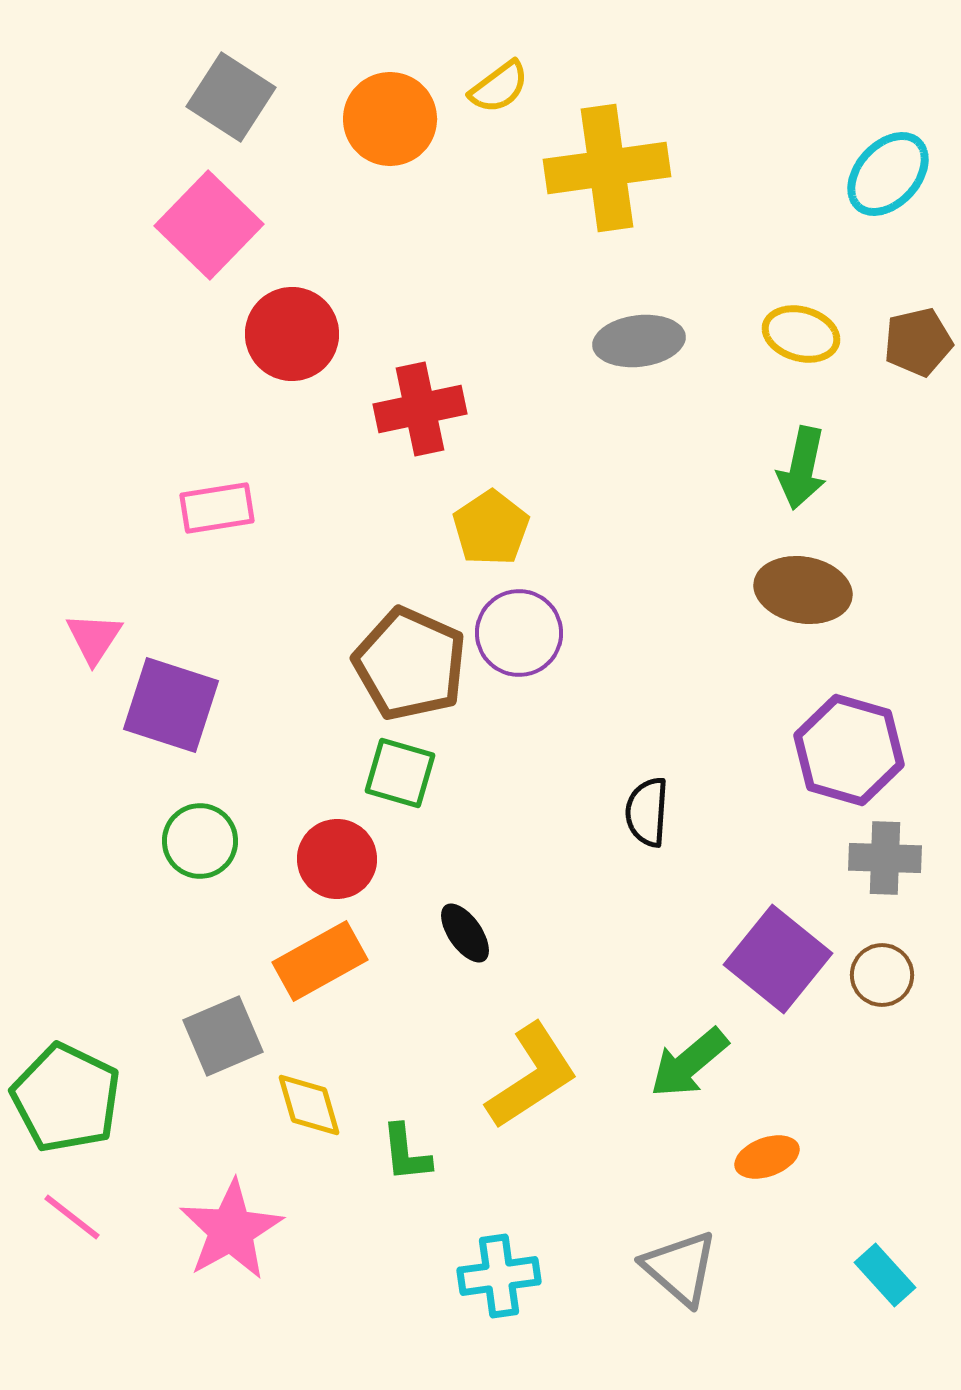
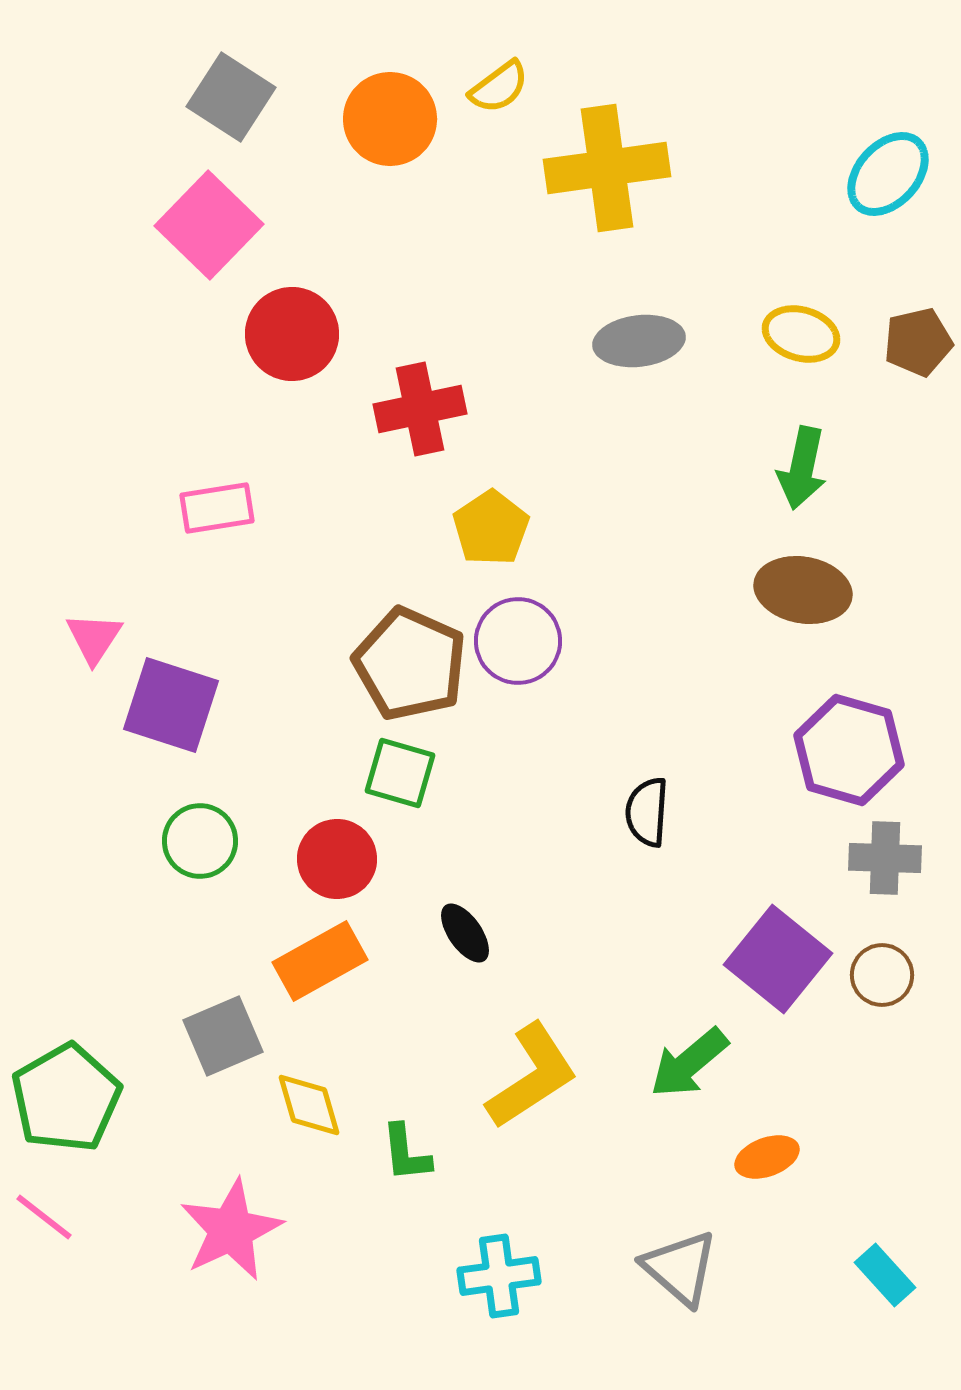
purple circle at (519, 633): moved 1 px left, 8 px down
green pentagon at (66, 1098): rotated 16 degrees clockwise
pink line at (72, 1217): moved 28 px left
pink star at (231, 1230): rotated 4 degrees clockwise
